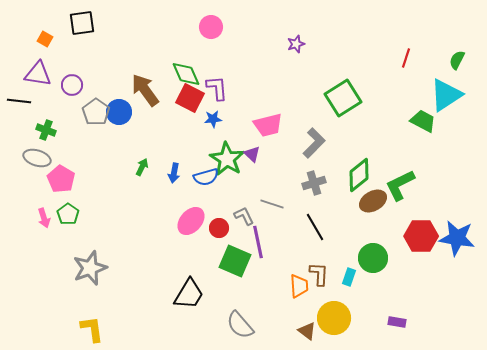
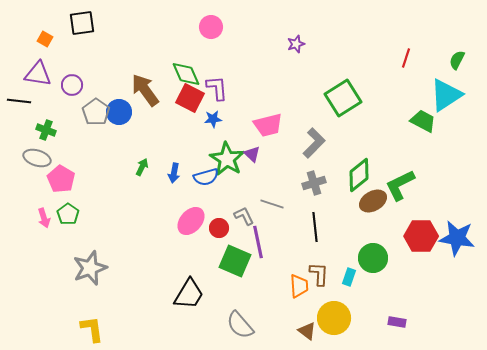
black line at (315, 227): rotated 24 degrees clockwise
